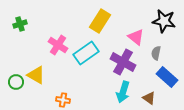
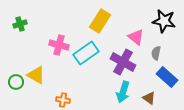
pink cross: moved 1 px right; rotated 18 degrees counterclockwise
